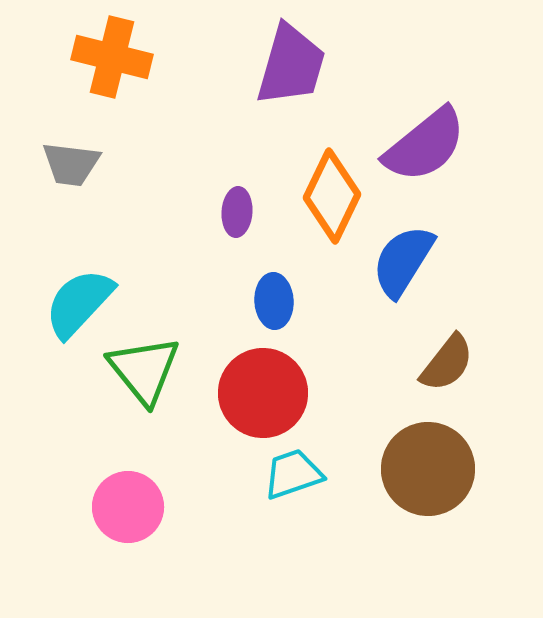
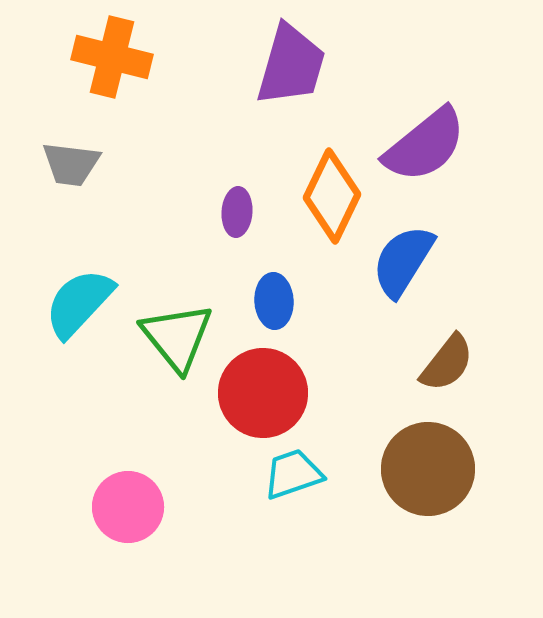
green triangle: moved 33 px right, 33 px up
